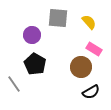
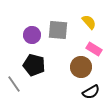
gray square: moved 12 px down
black pentagon: moved 1 px left, 1 px down; rotated 15 degrees counterclockwise
